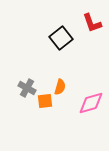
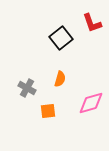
orange semicircle: moved 8 px up
orange square: moved 3 px right, 10 px down
